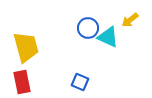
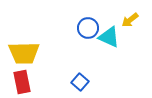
cyan triangle: moved 1 px right
yellow trapezoid: moved 2 px left, 6 px down; rotated 104 degrees clockwise
blue square: rotated 18 degrees clockwise
